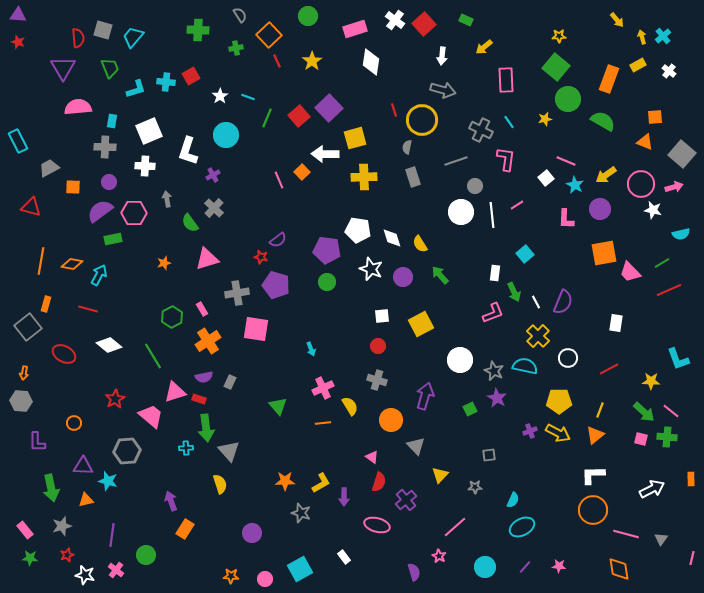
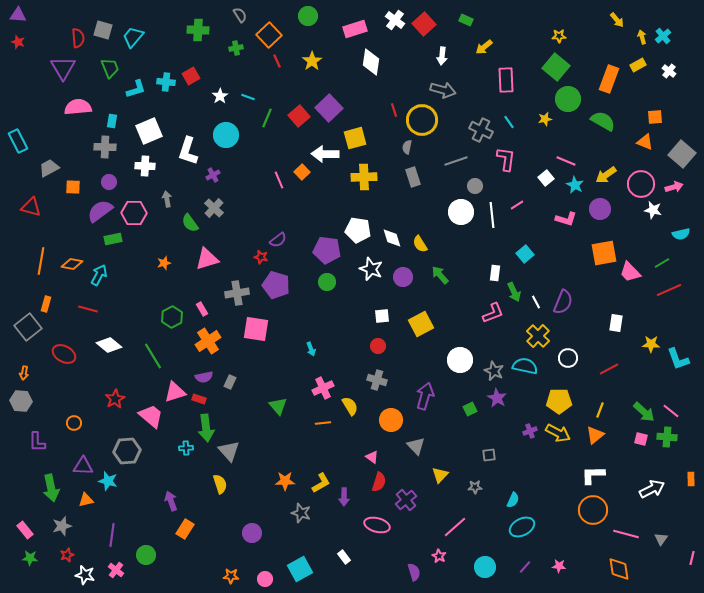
pink L-shape at (566, 219): rotated 75 degrees counterclockwise
yellow star at (651, 381): moved 37 px up
